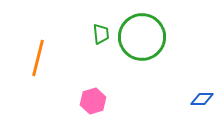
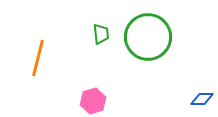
green circle: moved 6 px right
